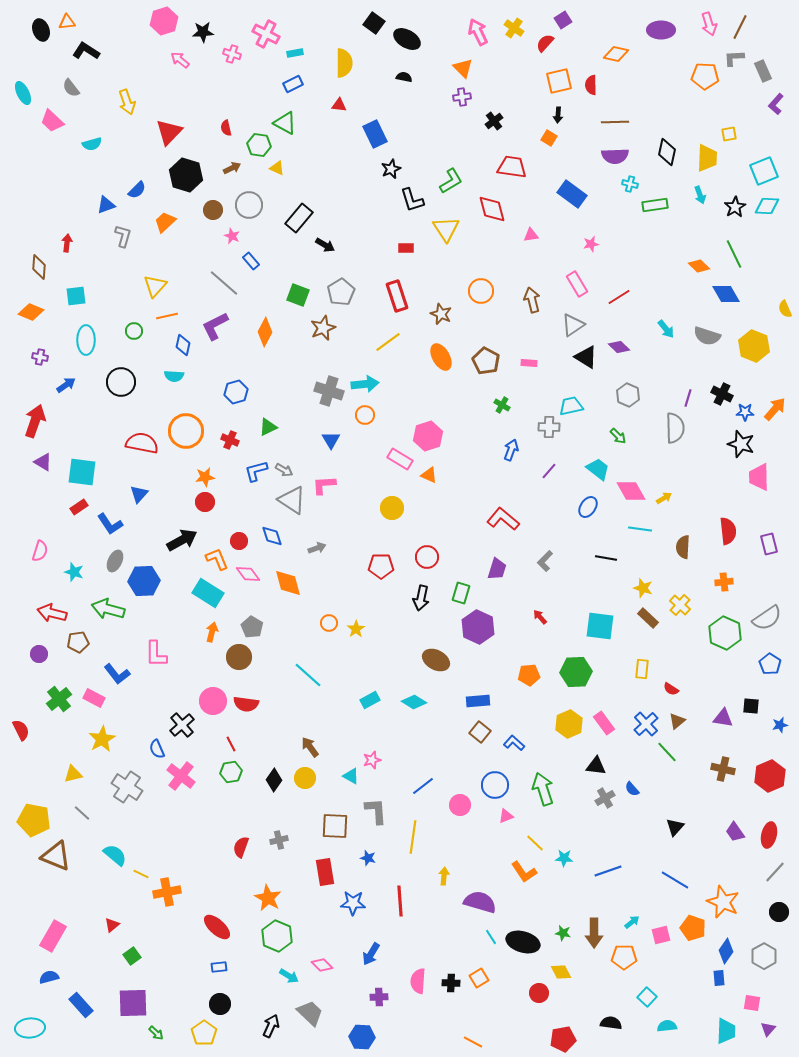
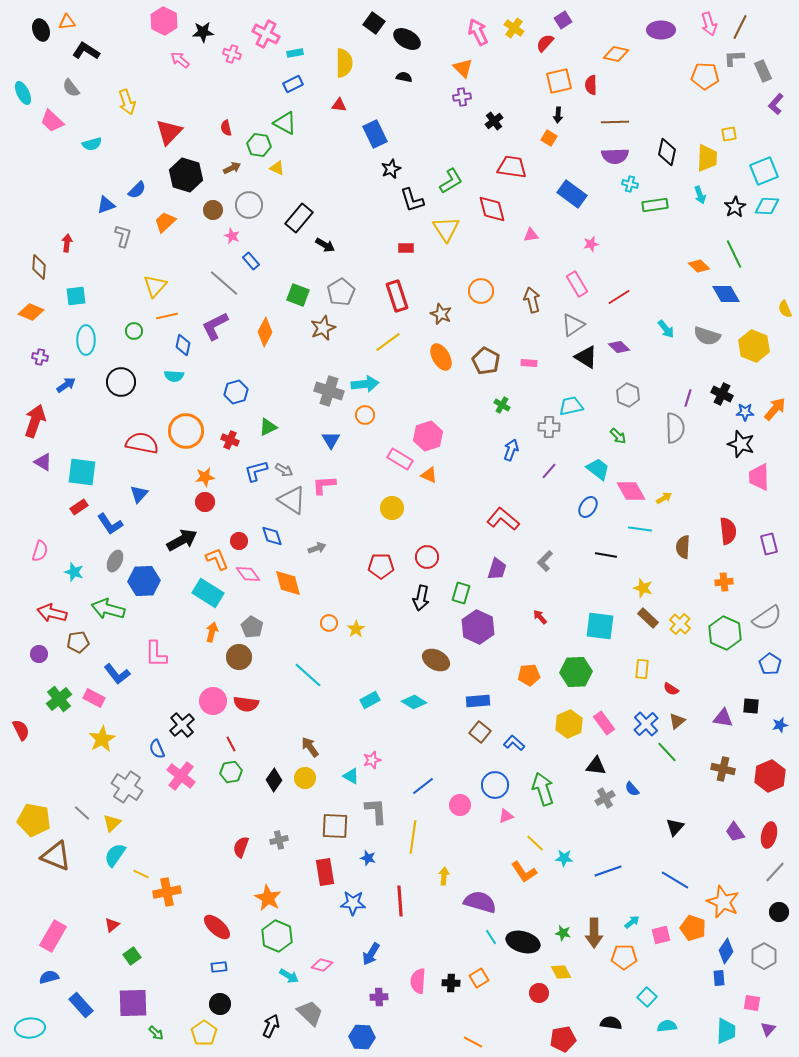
pink hexagon at (164, 21): rotated 16 degrees counterclockwise
black line at (606, 558): moved 3 px up
yellow cross at (680, 605): moved 19 px down
yellow triangle at (73, 774): moved 39 px right, 49 px down; rotated 30 degrees counterclockwise
cyan semicircle at (115, 855): rotated 95 degrees counterclockwise
pink diamond at (322, 965): rotated 30 degrees counterclockwise
